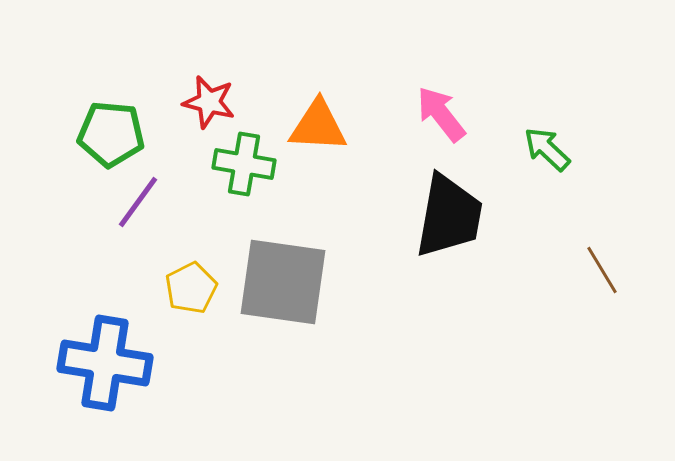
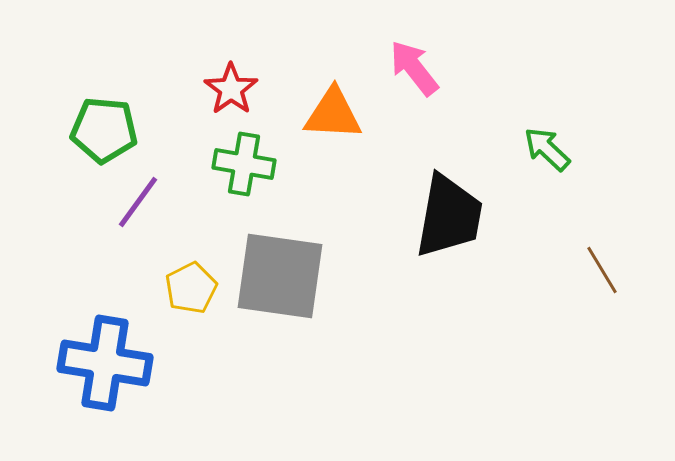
red star: moved 22 px right, 13 px up; rotated 22 degrees clockwise
pink arrow: moved 27 px left, 46 px up
orange triangle: moved 15 px right, 12 px up
green pentagon: moved 7 px left, 4 px up
gray square: moved 3 px left, 6 px up
